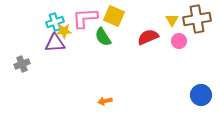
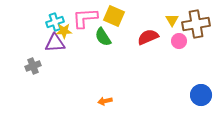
brown cross: moved 1 px left, 5 px down
gray cross: moved 11 px right, 2 px down
